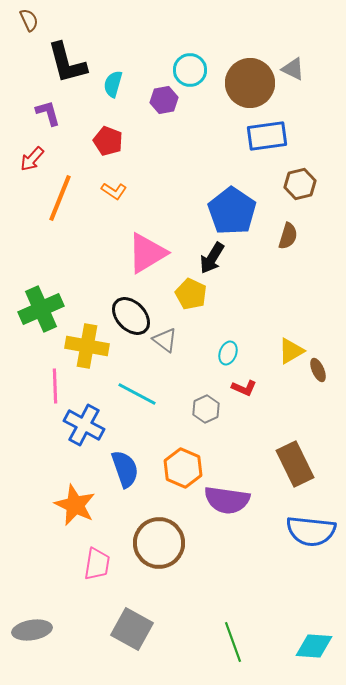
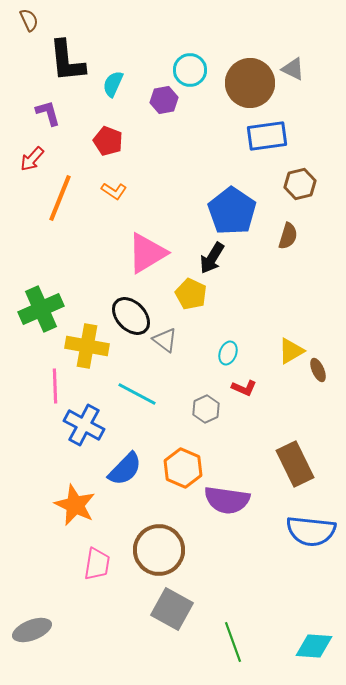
black L-shape at (67, 63): moved 2 px up; rotated 9 degrees clockwise
cyan semicircle at (113, 84): rotated 8 degrees clockwise
blue semicircle at (125, 469): rotated 63 degrees clockwise
brown circle at (159, 543): moved 7 px down
gray square at (132, 629): moved 40 px right, 20 px up
gray ellipse at (32, 630): rotated 12 degrees counterclockwise
